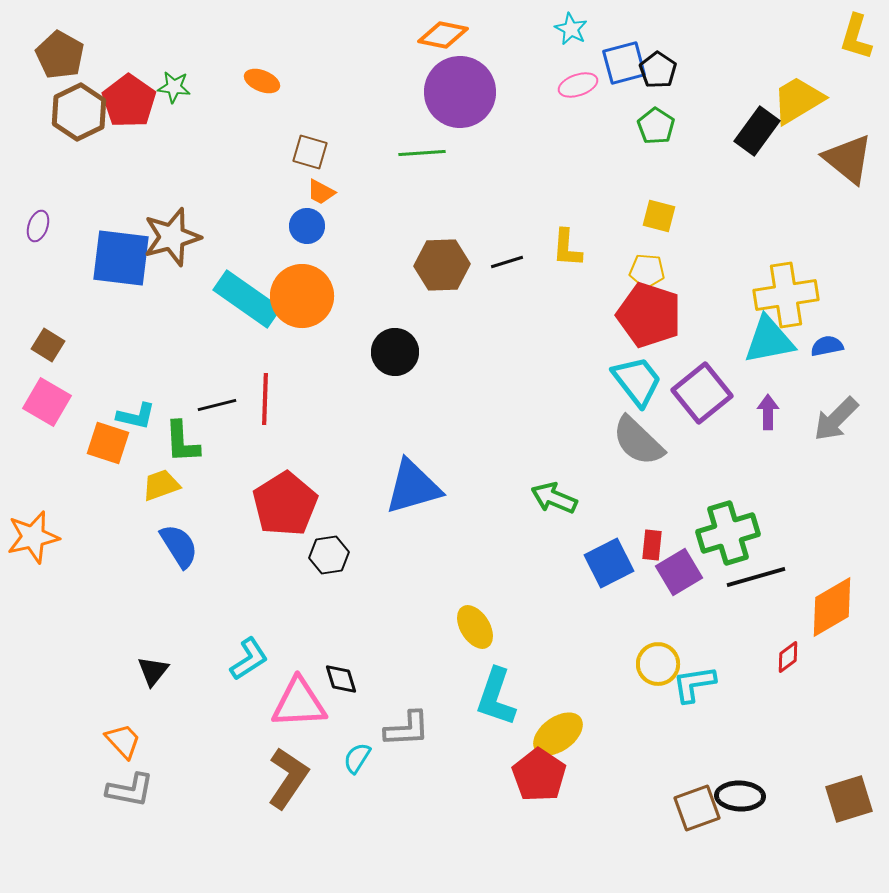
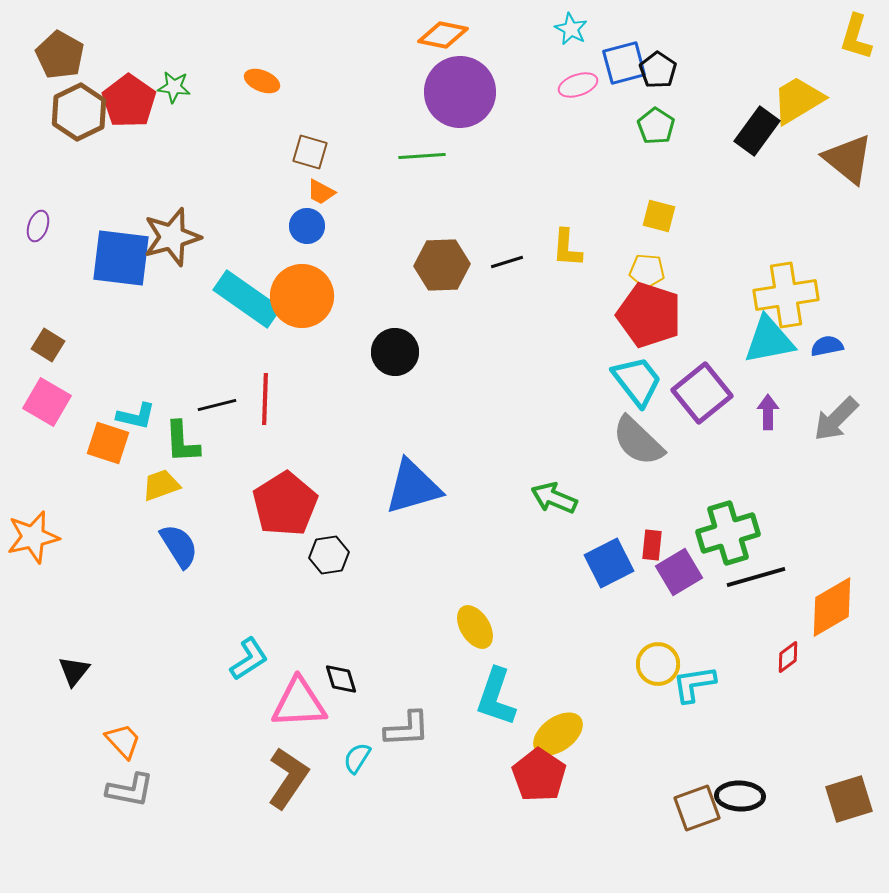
green line at (422, 153): moved 3 px down
black triangle at (153, 671): moved 79 px left
